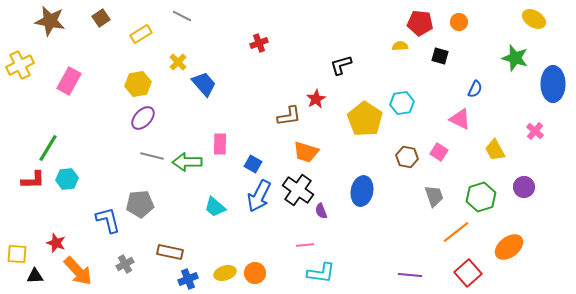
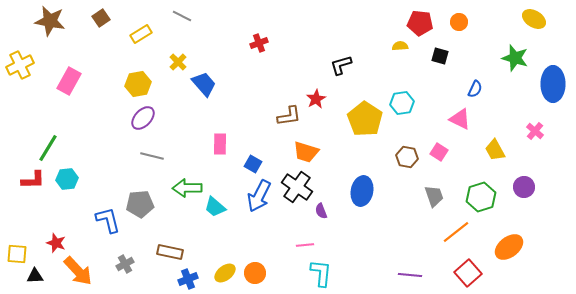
green arrow at (187, 162): moved 26 px down
black cross at (298, 190): moved 1 px left, 3 px up
yellow ellipse at (225, 273): rotated 20 degrees counterclockwise
cyan L-shape at (321, 273): rotated 92 degrees counterclockwise
